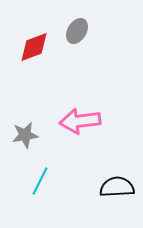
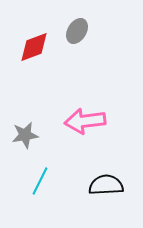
pink arrow: moved 5 px right
black semicircle: moved 11 px left, 2 px up
